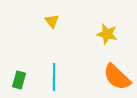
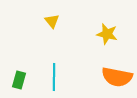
orange semicircle: rotated 32 degrees counterclockwise
